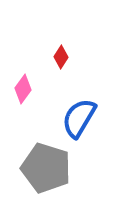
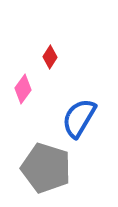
red diamond: moved 11 px left
